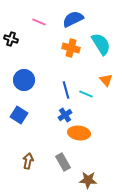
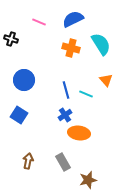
brown star: rotated 18 degrees counterclockwise
